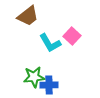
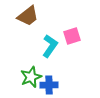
pink square: rotated 30 degrees clockwise
cyan L-shape: moved 3 px down; rotated 115 degrees counterclockwise
green star: moved 3 px left; rotated 15 degrees counterclockwise
